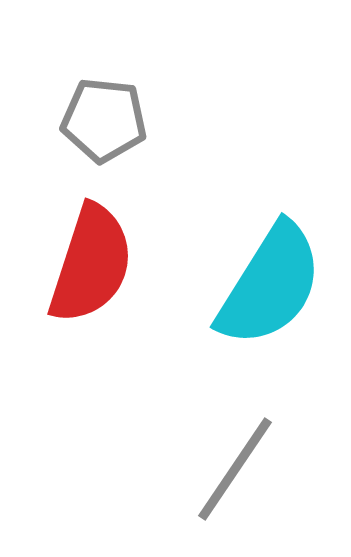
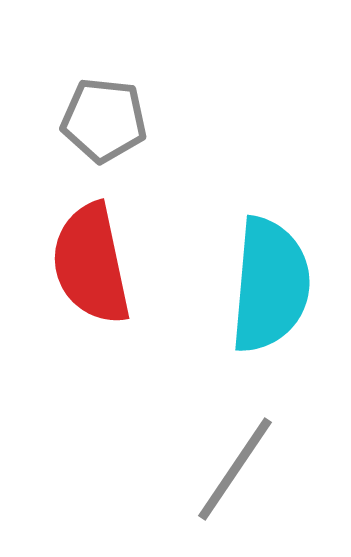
red semicircle: rotated 150 degrees clockwise
cyan semicircle: rotated 27 degrees counterclockwise
